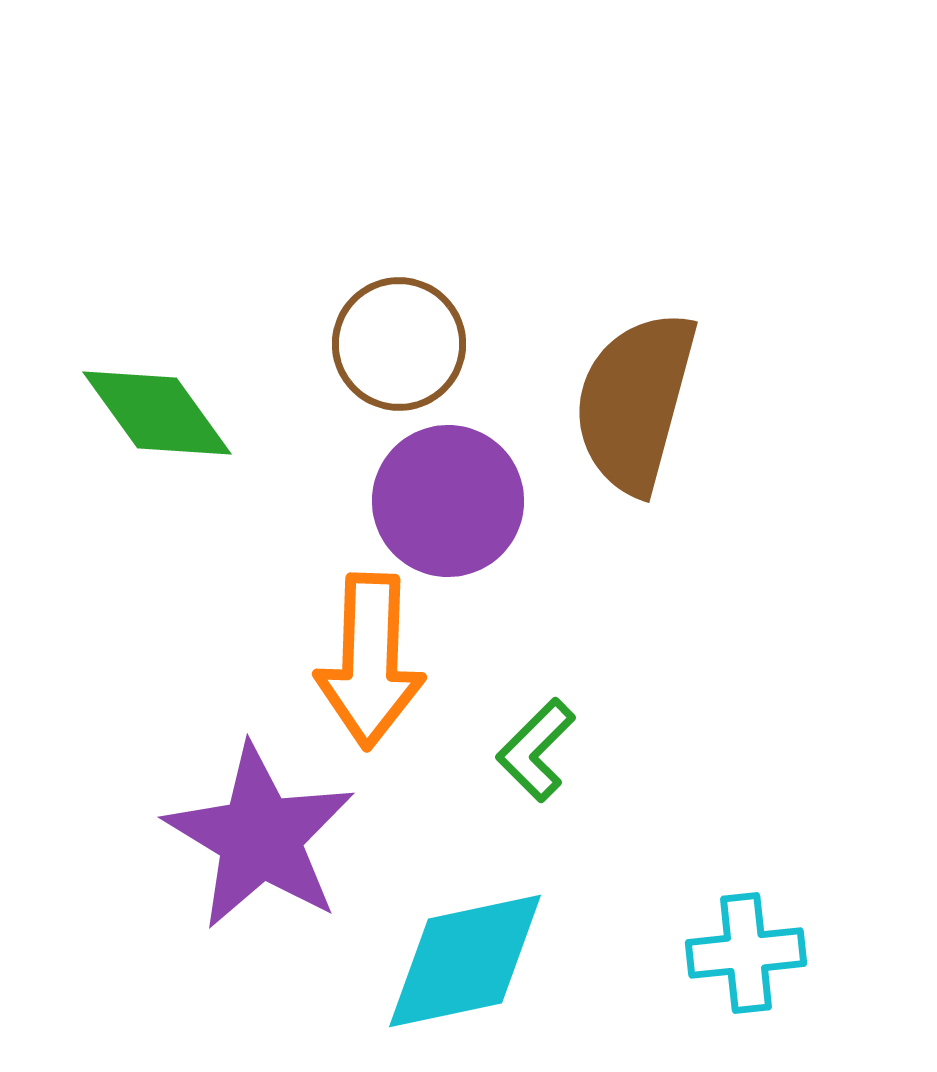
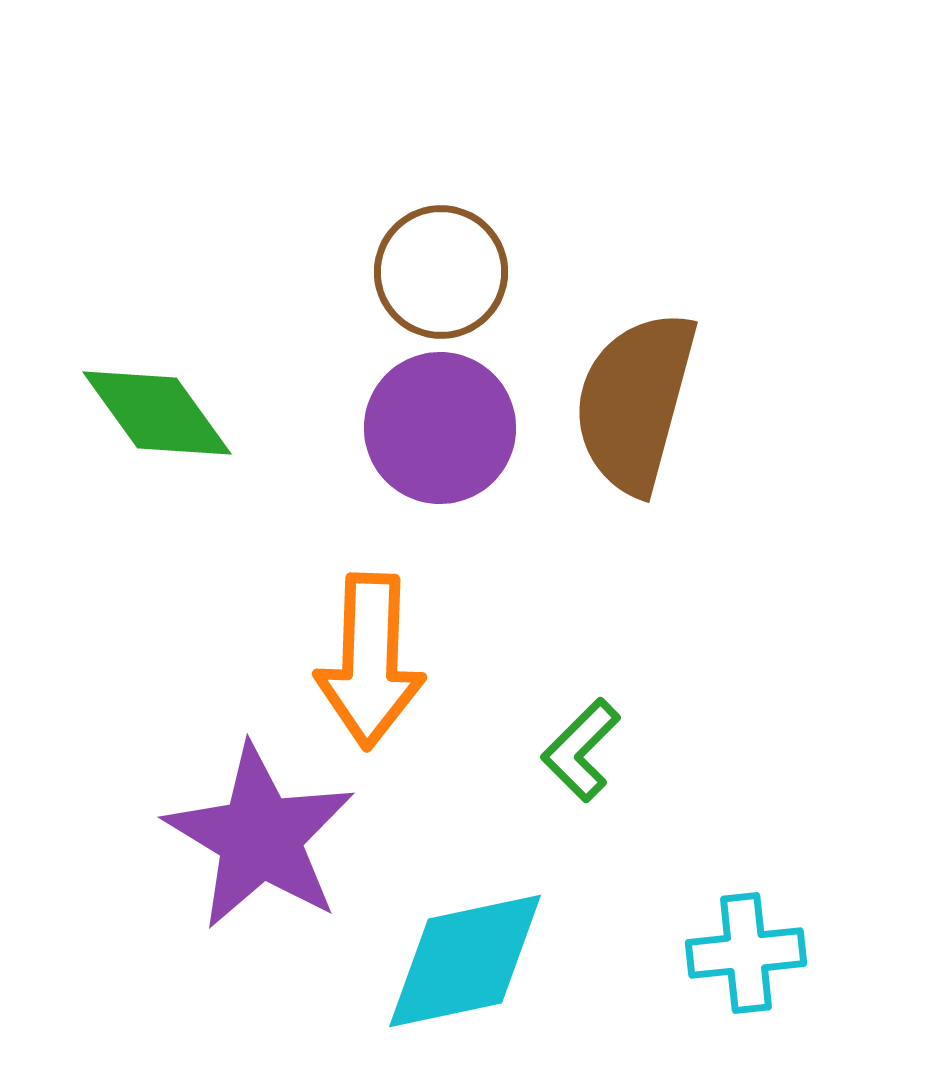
brown circle: moved 42 px right, 72 px up
purple circle: moved 8 px left, 73 px up
green L-shape: moved 45 px right
